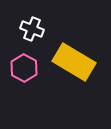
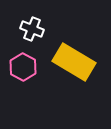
pink hexagon: moved 1 px left, 1 px up
